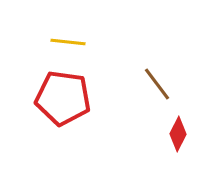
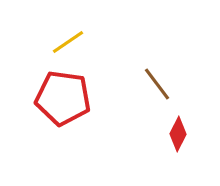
yellow line: rotated 40 degrees counterclockwise
